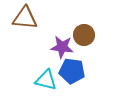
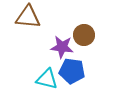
brown triangle: moved 3 px right, 1 px up
cyan triangle: moved 1 px right, 1 px up
